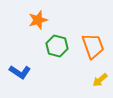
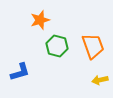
orange star: moved 2 px right
blue L-shape: rotated 50 degrees counterclockwise
yellow arrow: rotated 28 degrees clockwise
